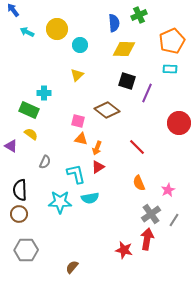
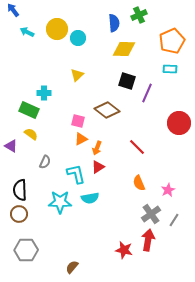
cyan circle: moved 2 px left, 7 px up
orange triangle: rotated 40 degrees counterclockwise
red arrow: moved 1 px right, 1 px down
